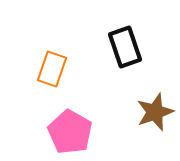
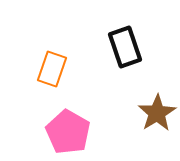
brown star: moved 2 px right, 1 px down; rotated 12 degrees counterclockwise
pink pentagon: moved 2 px left
